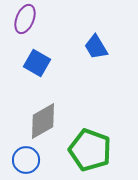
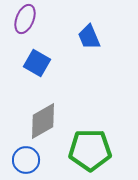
blue trapezoid: moved 7 px left, 10 px up; rotated 8 degrees clockwise
green pentagon: rotated 21 degrees counterclockwise
